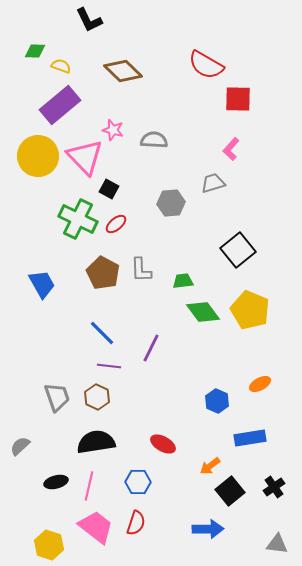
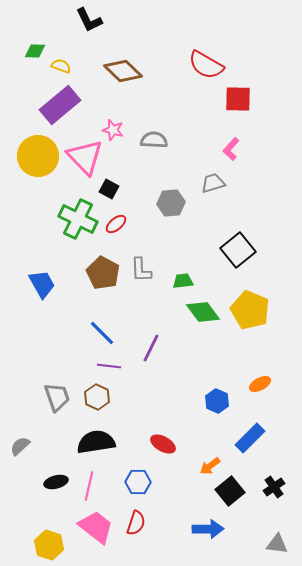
blue rectangle at (250, 438): rotated 36 degrees counterclockwise
